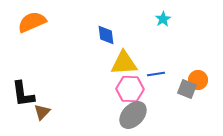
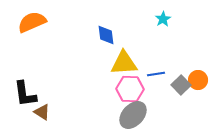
gray square: moved 6 px left, 4 px up; rotated 24 degrees clockwise
black L-shape: moved 2 px right
brown triangle: rotated 42 degrees counterclockwise
